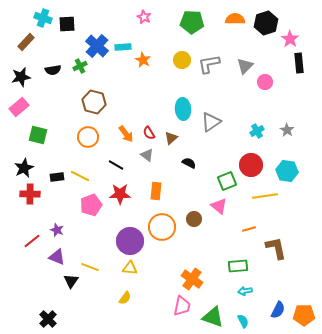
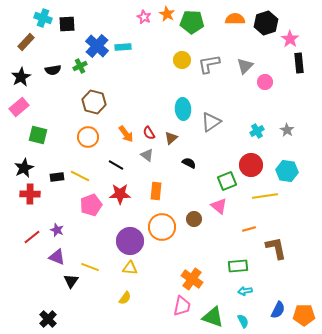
orange star at (143, 60): moved 24 px right, 46 px up
black star at (21, 77): rotated 18 degrees counterclockwise
red line at (32, 241): moved 4 px up
